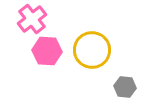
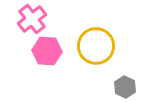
yellow circle: moved 4 px right, 4 px up
gray hexagon: rotated 20 degrees clockwise
